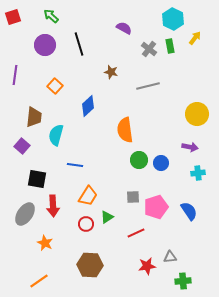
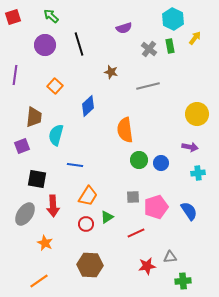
purple semicircle: rotated 133 degrees clockwise
purple square: rotated 28 degrees clockwise
